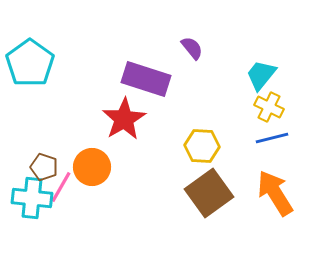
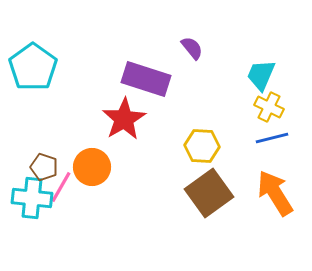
cyan pentagon: moved 3 px right, 4 px down
cyan trapezoid: rotated 16 degrees counterclockwise
